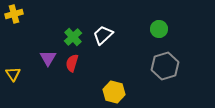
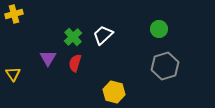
red semicircle: moved 3 px right
